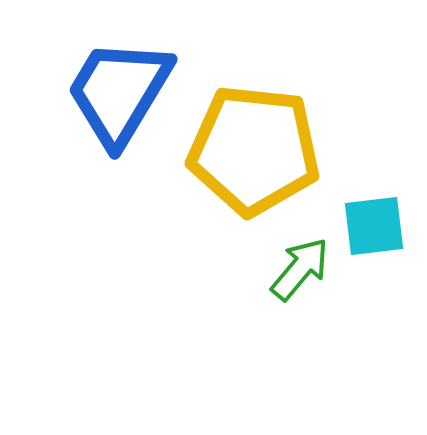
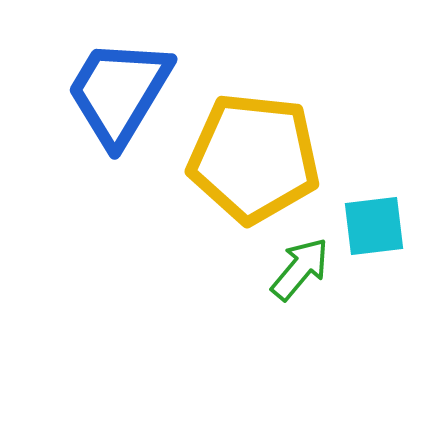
yellow pentagon: moved 8 px down
